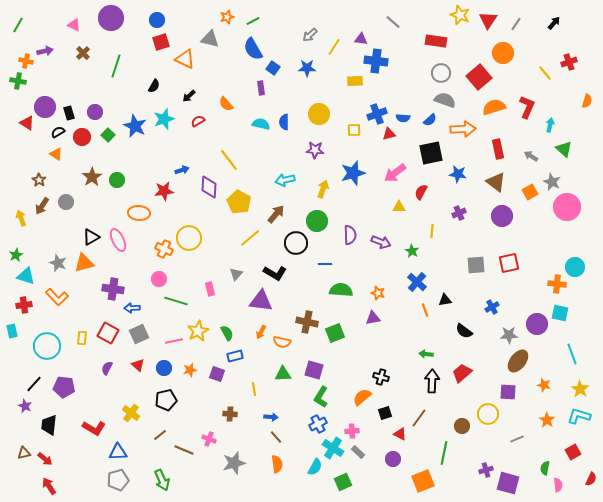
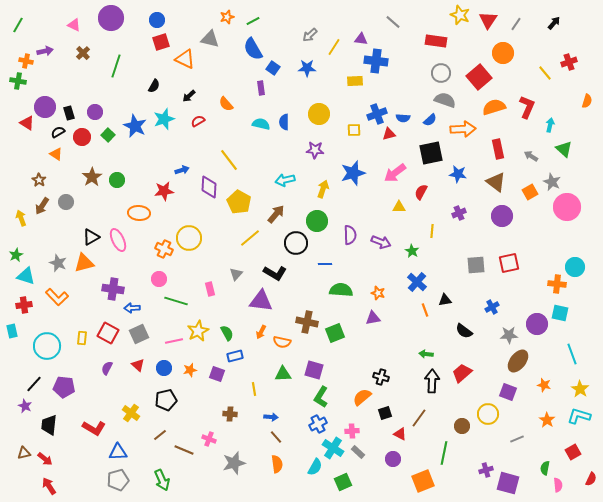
purple square at (508, 392): rotated 18 degrees clockwise
